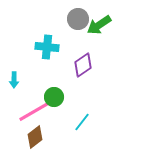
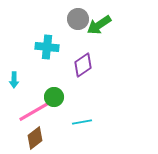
cyan line: rotated 42 degrees clockwise
brown diamond: moved 1 px down
